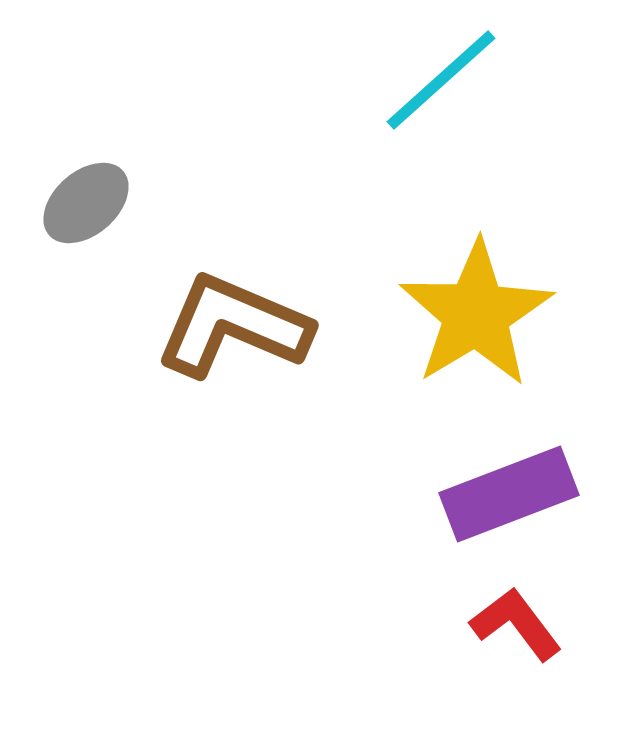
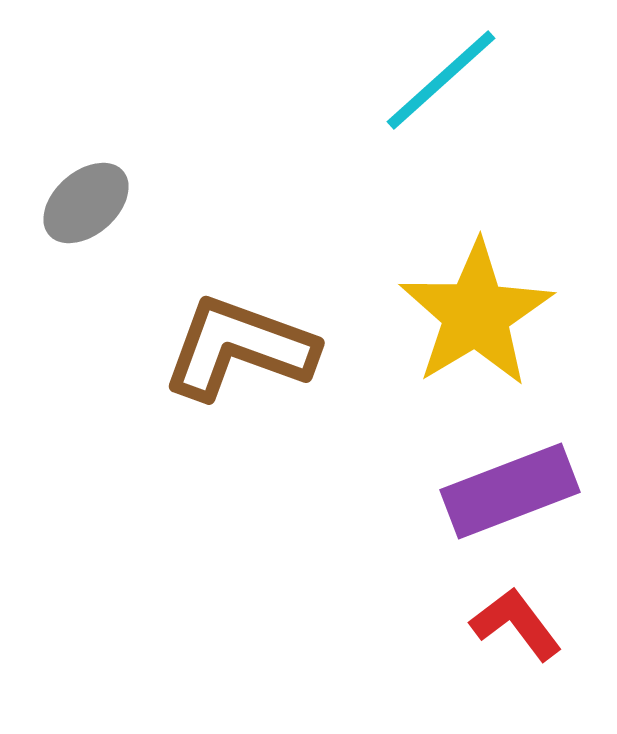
brown L-shape: moved 6 px right, 22 px down; rotated 3 degrees counterclockwise
purple rectangle: moved 1 px right, 3 px up
